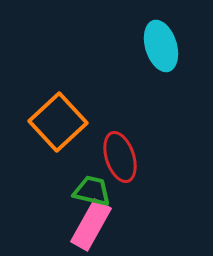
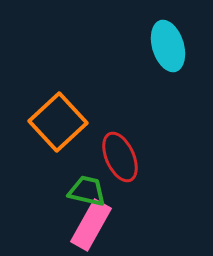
cyan ellipse: moved 7 px right
red ellipse: rotated 6 degrees counterclockwise
green trapezoid: moved 5 px left
